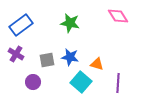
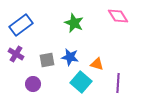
green star: moved 4 px right; rotated 12 degrees clockwise
purple circle: moved 2 px down
